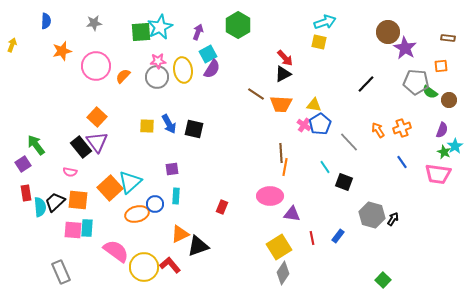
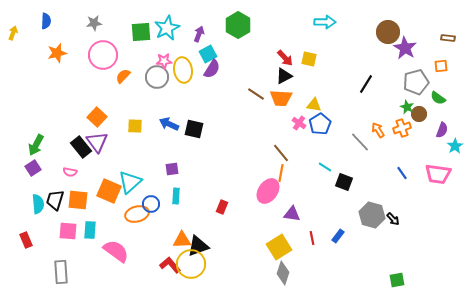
cyan arrow at (325, 22): rotated 20 degrees clockwise
cyan star at (160, 27): moved 7 px right, 1 px down
purple arrow at (198, 32): moved 1 px right, 2 px down
yellow square at (319, 42): moved 10 px left, 17 px down
yellow arrow at (12, 45): moved 1 px right, 12 px up
orange star at (62, 51): moved 5 px left, 2 px down
pink star at (158, 61): moved 6 px right
pink circle at (96, 66): moved 7 px right, 11 px up
black triangle at (283, 74): moved 1 px right, 2 px down
gray pentagon at (416, 82): rotated 20 degrees counterclockwise
black line at (366, 84): rotated 12 degrees counterclockwise
green semicircle at (430, 92): moved 8 px right, 6 px down
brown circle at (449, 100): moved 30 px left, 14 px down
orange trapezoid at (281, 104): moved 6 px up
blue arrow at (169, 124): rotated 144 degrees clockwise
pink cross at (304, 125): moved 5 px left, 2 px up
yellow square at (147, 126): moved 12 px left
gray line at (349, 142): moved 11 px right
green arrow at (36, 145): rotated 115 degrees counterclockwise
green star at (444, 152): moved 37 px left, 45 px up
brown line at (281, 153): rotated 36 degrees counterclockwise
blue line at (402, 162): moved 11 px down
purple square at (23, 164): moved 10 px right, 4 px down
orange line at (285, 167): moved 4 px left, 6 px down
cyan line at (325, 167): rotated 24 degrees counterclockwise
orange square at (110, 188): moved 1 px left, 3 px down; rotated 25 degrees counterclockwise
red rectangle at (26, 193): moved 47 px down; rotated 14 degrees counterclockwise
pink ellipse at (270, 196): moved 2 px left, 5 px up; rotated 55 degrees counterclockwise
black trapezoid at (55, 202): moved 2 px up; rotated 30 degrees counterclockwise
blue circle at (155, 204): moved 4 px left
cyan semicircle at (40, 207): moved 2 px left, 3 px up
black arrow at (393, 219): rotated 104 degrees clockwise
cyan rectangle at (87, 228): moved 3 px right, 2 px down
pink square at (73, 230): moved 5 px left, 1 px down
orange triangle at (180, 234): moved 2 px right, 6 px down; rotated 24 degrees clockwise
yellow circle at (144, 267): moved 47 px right, 3 px up
gray rectangle at (61, 272): rotated 20 degrees clockwise
gray diamond at (283, 273): rotated 15 degrees counterclockwise
green square at (383, 280): moved 14 px right; rotated 35 degrees clockwise
